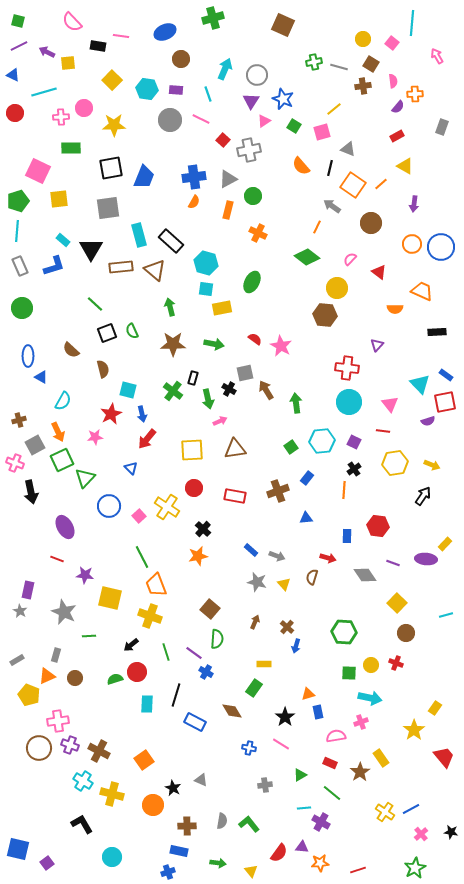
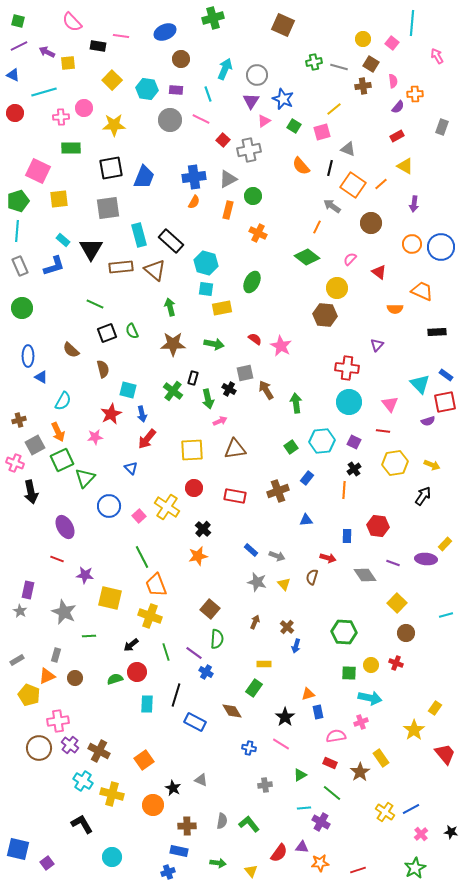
green line at (95, 304): rotated 18 degrees counterclockwise
blue triangle at (306, 518): moved 2 px down
purple cross at (70, 745): rotated 18 degrees clockwise
red trapezoid at (444, 757): moved 1 px right, 3 px up
